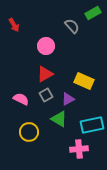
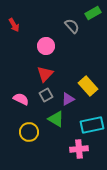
red triangle: rotated 18 degrees counterclockwise
yellow rectangle: moved 4 px right, 5 px down; rotated 24 degrees clockwise
green triangle: moved 3 px left
